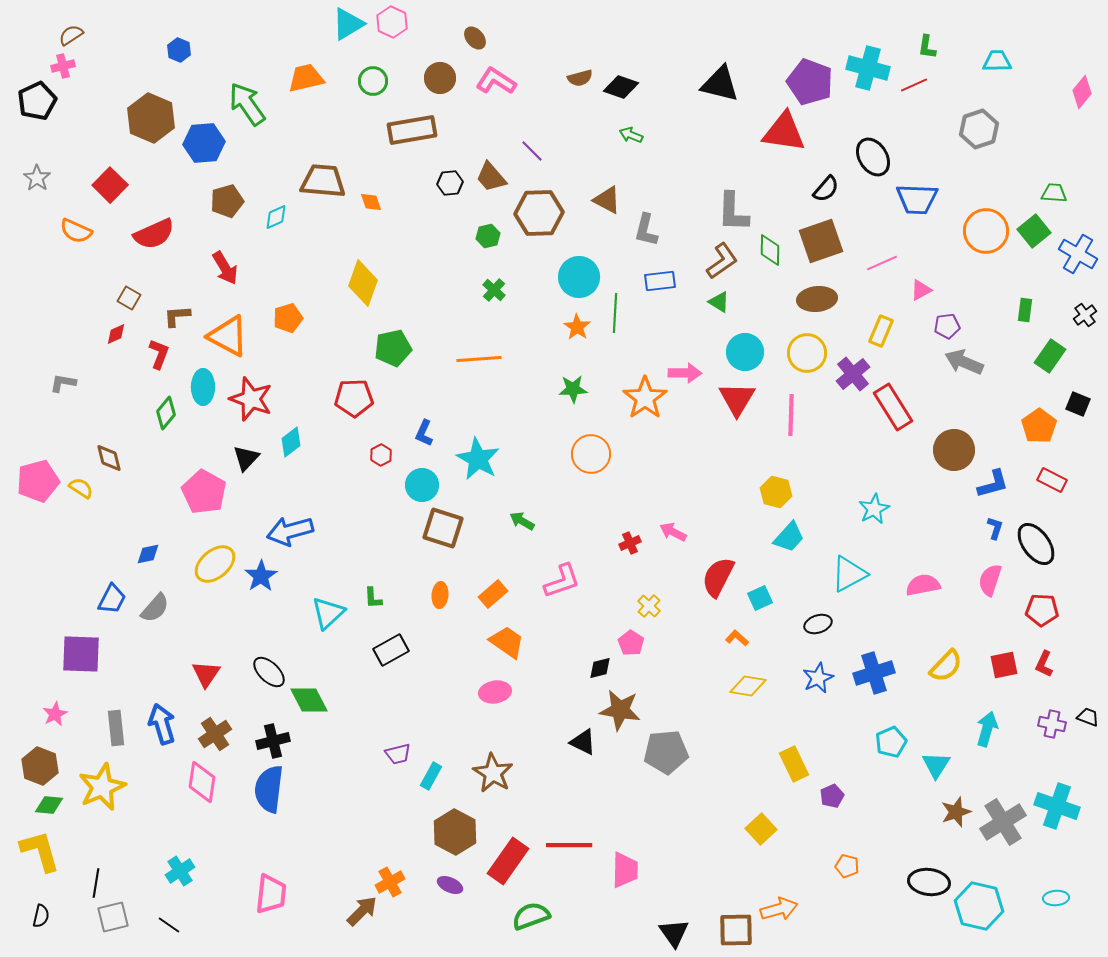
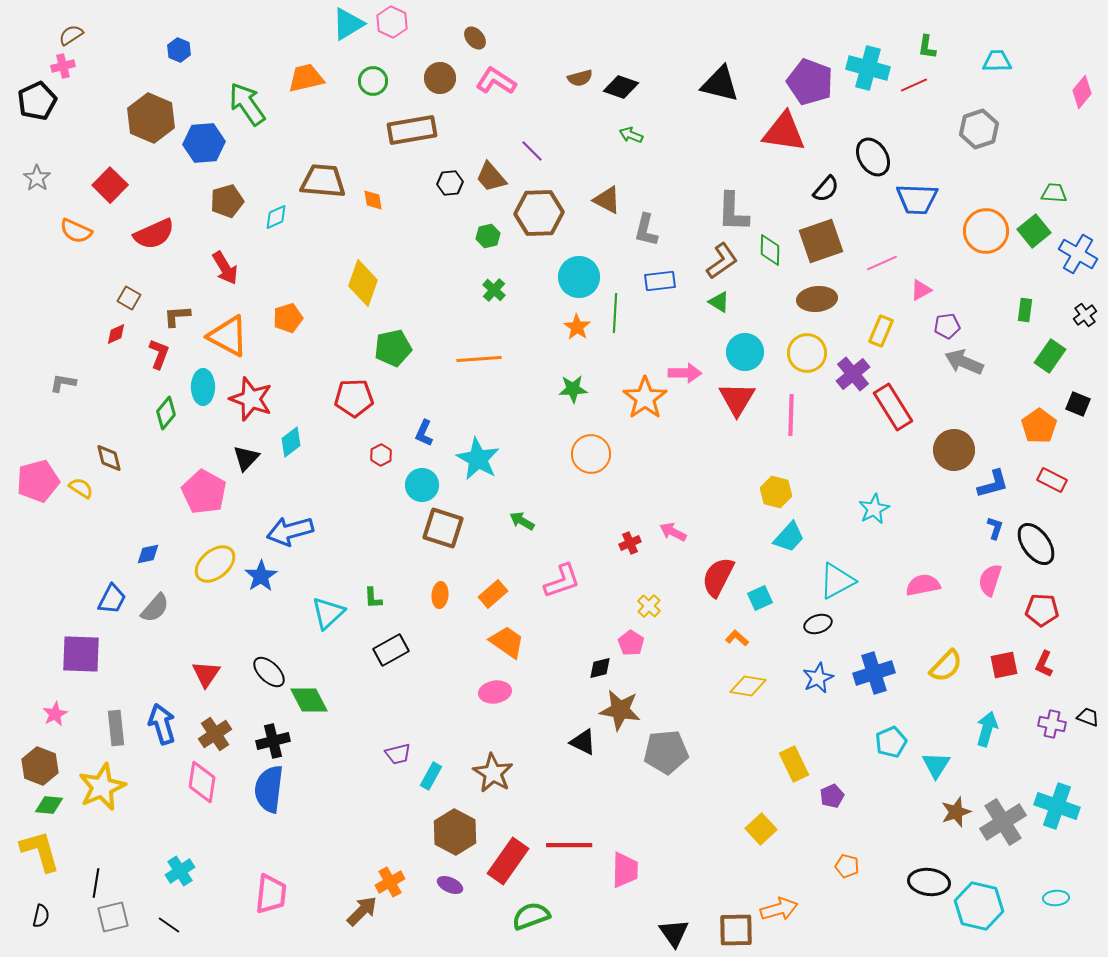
orange diamond at (371, 202): moved 2 px right, 2 px up; rotated 10 degrees clockwise
cyan triangle at (849, 574): moved 12 px left, 7 px down
